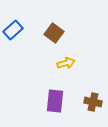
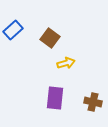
brown square: moved 4 px left, 5 px down
purple rectangle: moved 3 px up
